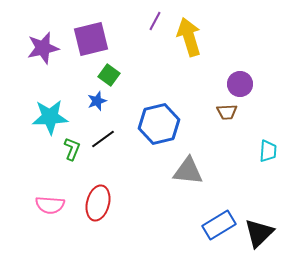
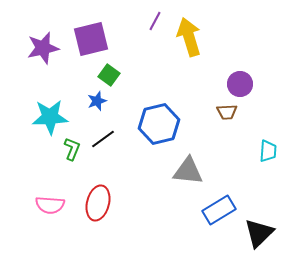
blue rectangle: moved 15 px up
